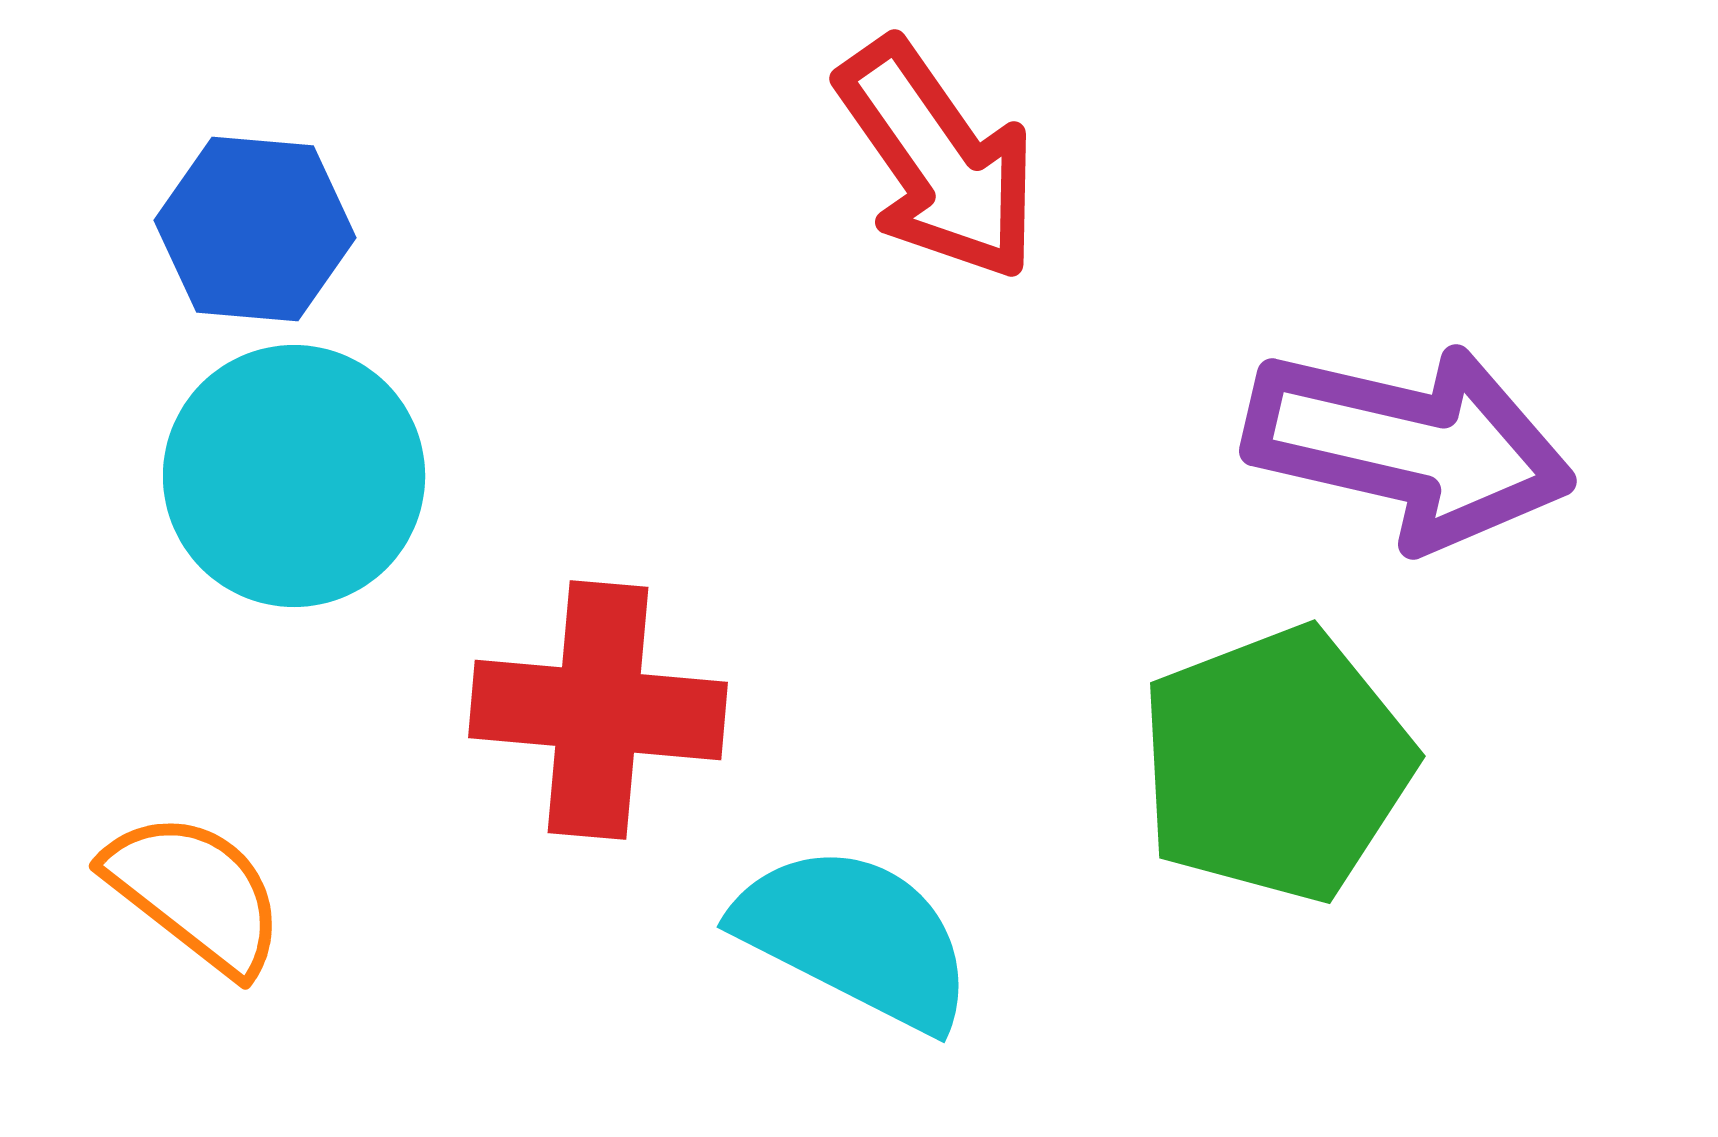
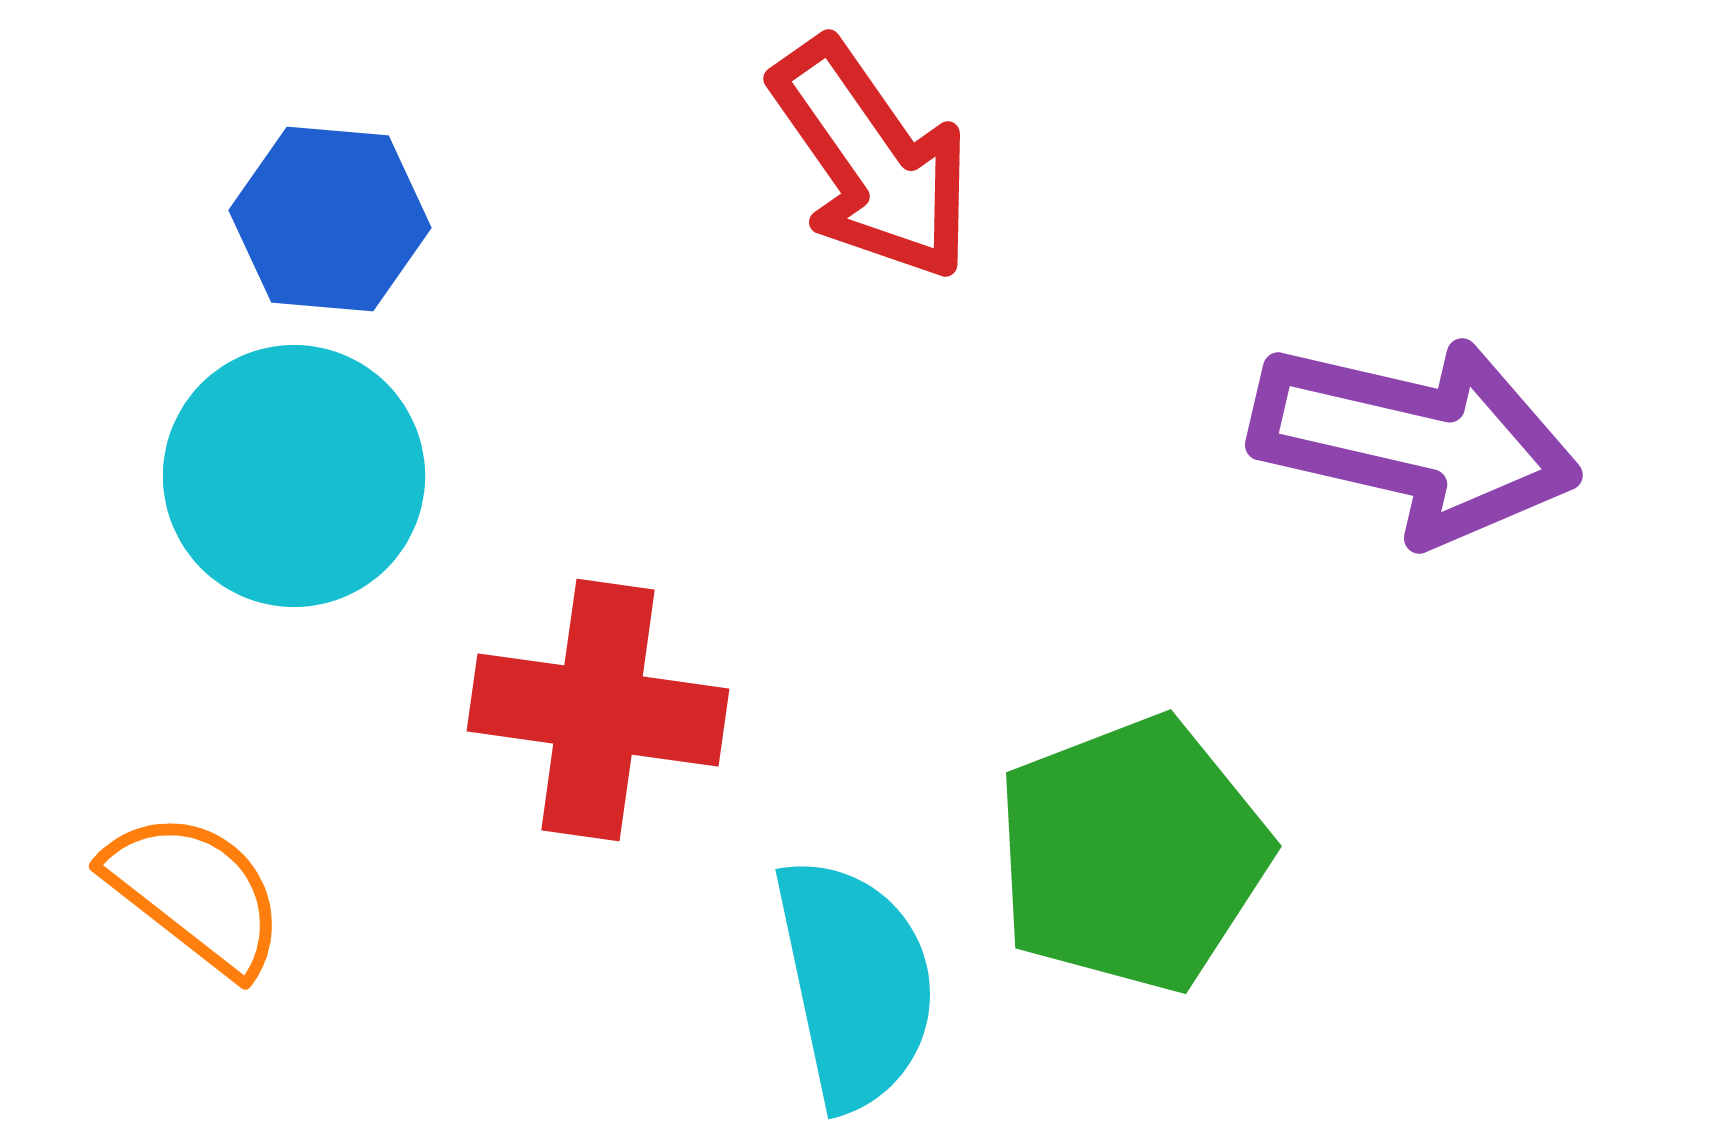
red arrow: moved 66 px left
blue hexagon: moved 75 px right, 10 px up
purple arrow: moved 6 px right, 6 px up
red cross: rotated 3 degrees clockwise
green pentagon: moved 144 px left, 90 px down
cyan semicircle: moved 46 px down; rotated 51 degrees clockwise
